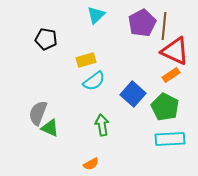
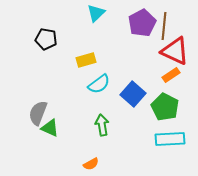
cyan triangle: moved 2 px up
cyan semicircle: moved 5 px right, 3 px down
